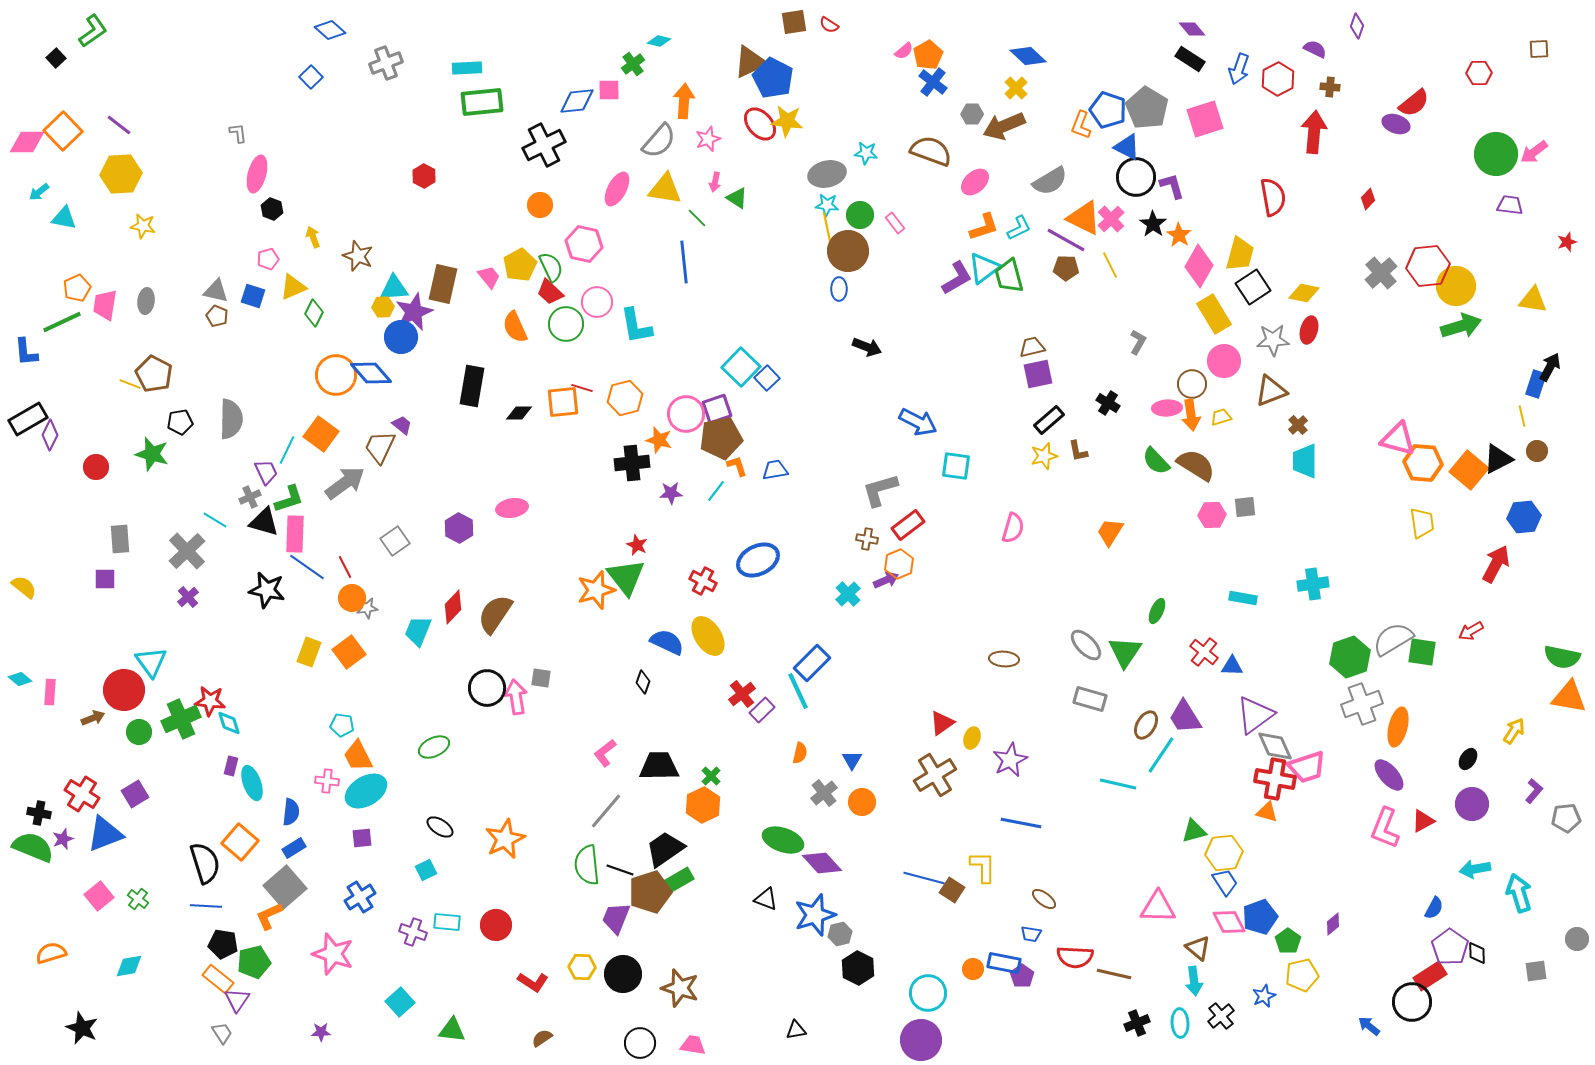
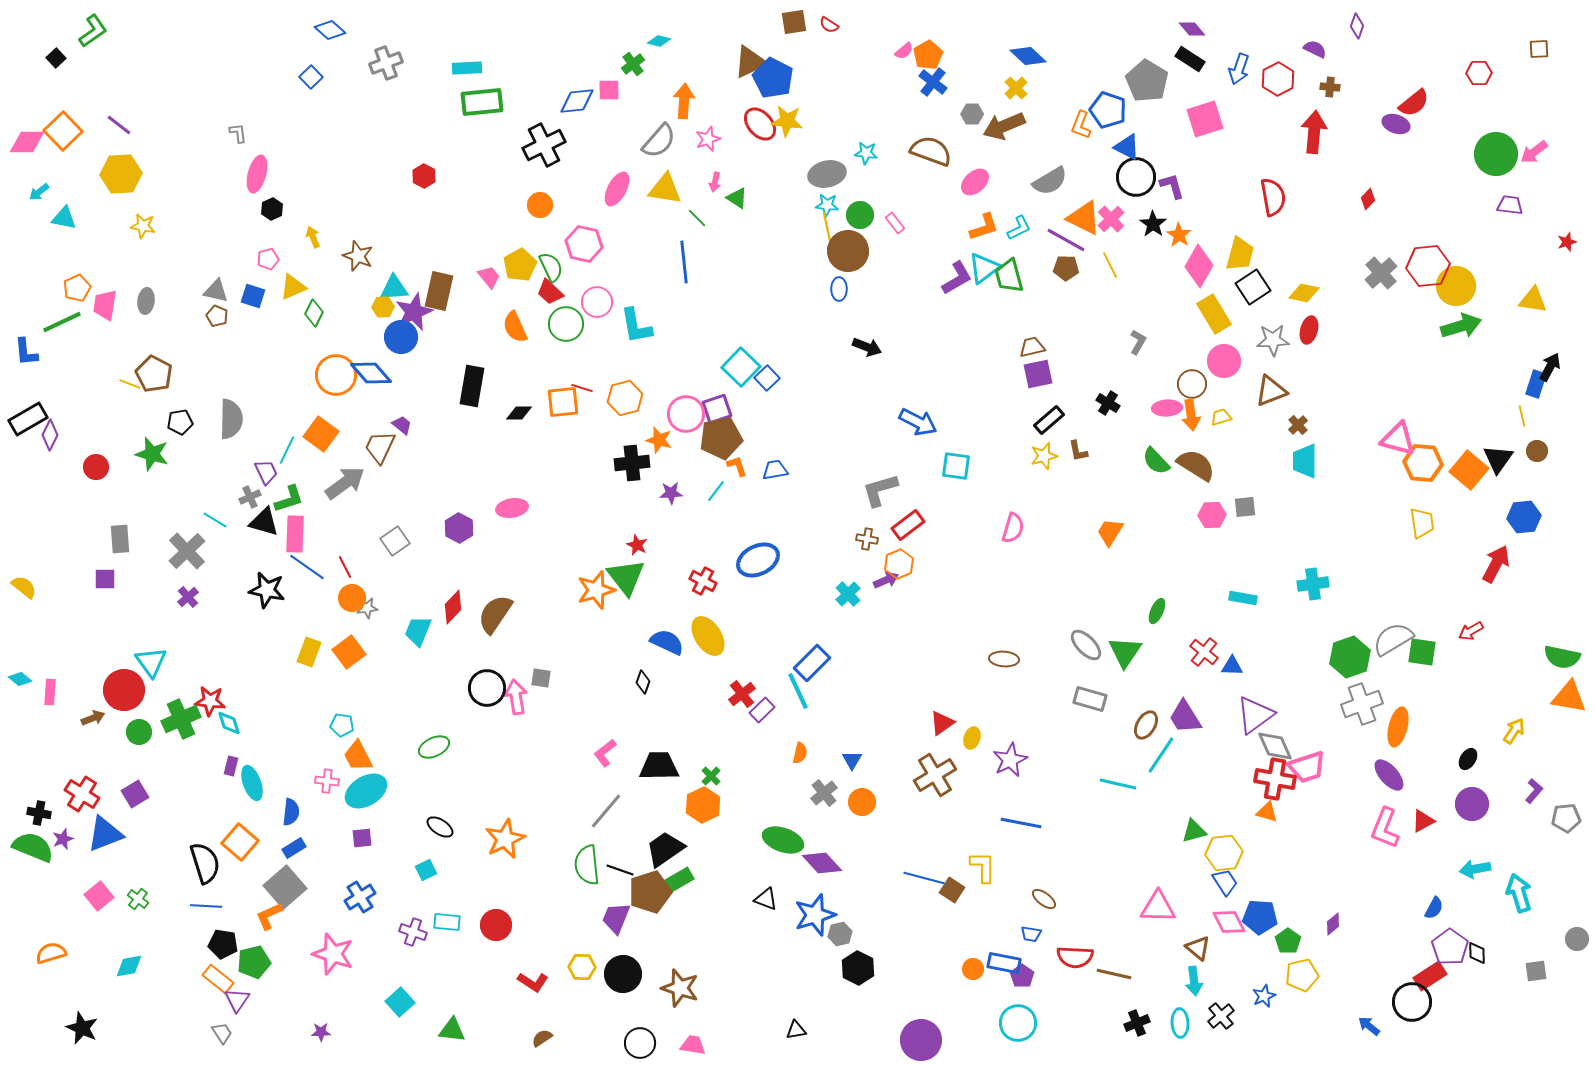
gray pentagon at (1147, 108): moved 27 px up
black hexagon at (272, 209): rotated 15 degrees clockwise
brown rectangle at (443, 284): moved 4 px left, 7 px down
black triangle at (1498, 459): rotated 28 degrees counterclockwise
blue pentagon at (1260, 917): rotated 24 degrees clockwise
cyan circle at (928, 993): moved 90 px right, 30 px down
